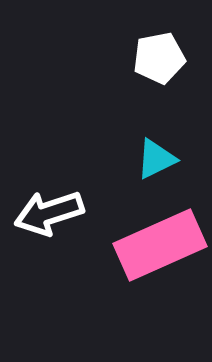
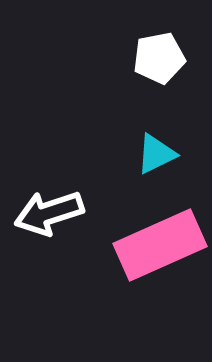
cyan triangle: moved 5 px up
